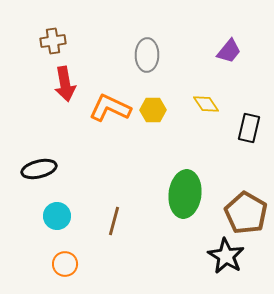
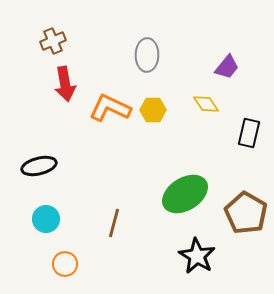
brown cross: rotated 15 degrees counterclockwise
purple trapezoid: moved 2 px left, 16 px down
black rectangle: moved 5 px down
black ellipse: moved 3 px up
green ellipse: rotated 51 degrees clockwise
cyan circle: moved 11 px left, 3 px down
brown line: moved 2 px down
black star: moved 29 px left
